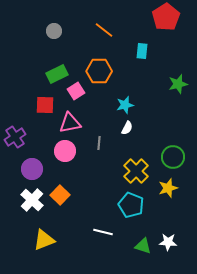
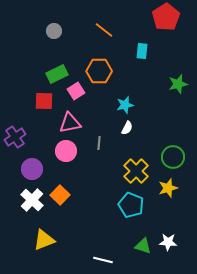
red square: moved 1 px left, 4 px up
pink circle: moved 1 px right
white line: moved 28 px down
